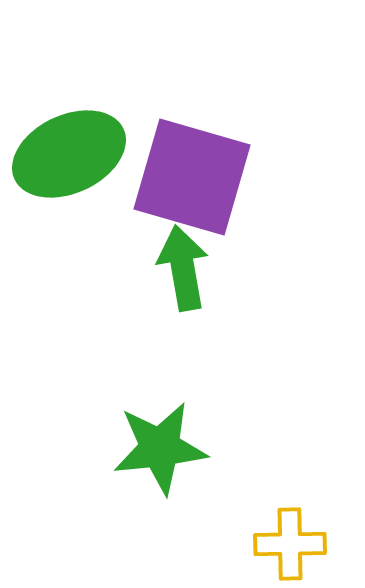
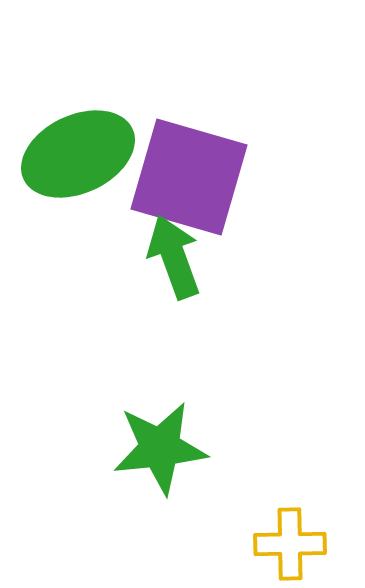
green ellipse: moved 9 px right
purple square: moved 3 px left
green arrow: moved 9 px left, 11 px up; rotated 10 degrees counterclockwise
